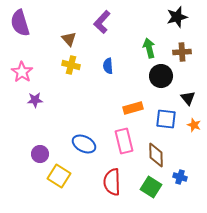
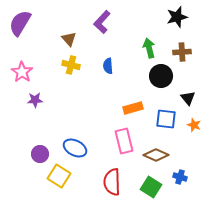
purple semicircle: rotated 48 degrees clockwise
blue ellipse: moved 9 px left, 4 px down
brown diamond: rotated 65 degrees counterclockwise
